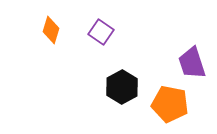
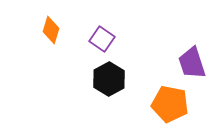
purple square: moved 1 px right, 7 px down
black hexagon: moved 13 px left, 8 px up
